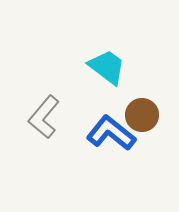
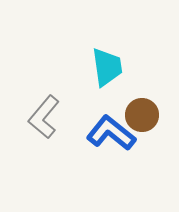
cyan trapezoid: rotated 45 degrees clockwise
